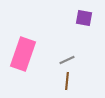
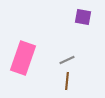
purple square: moved 1 px left, 1 px up
pink rectangle: moved 4 px down
